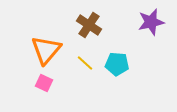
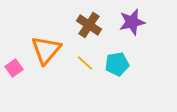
purple star: moved 19 px left
cyan pentagon: rotated 15 degrees counterclockwise
pink square: moved 30 px left, 15 px up; rotated 30 degrees clockwise
